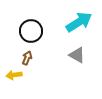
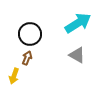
cyan arrow: moved 1 px left, 1 px down
black circle: moved 1 px left, 3 px down
yellow arrow: moved 1 px down; rotated 63 degrees counterclockwise
